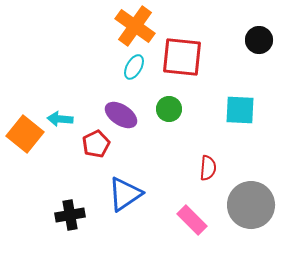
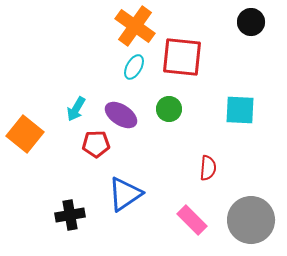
black circle: moved 8 px left, 18 px up
cyan arrow: moved 16 px right, 10 px up; rotated 65 degrees counterclockwise
red pentagon: rotated 24 degrees clockwise
gray circle: moved 15 px down
